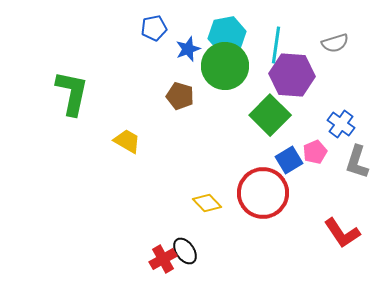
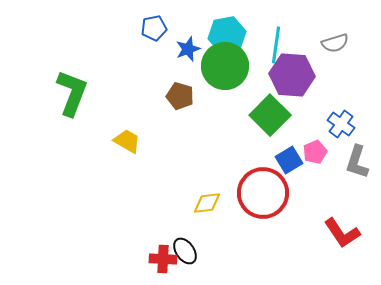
green L-shape: rotated 9 degrees clockwise
yellow diamond: rotated 52 degrees counterclockwise
red cross: rotated 32 degrees clockwise
